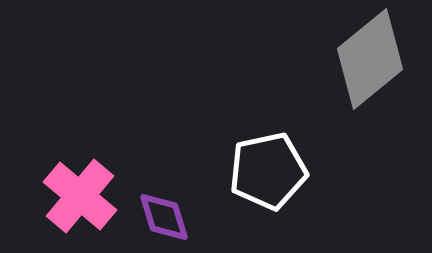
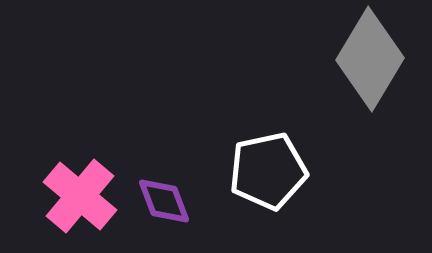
gray diamond: rotated 20 degrees counterclockwise
purple diamond: moved 16 px up; rotated 4 degrees counterclockwise
